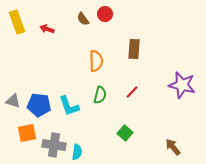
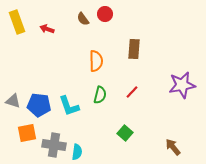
purple star: rotated 24 degrees counterclockwise
